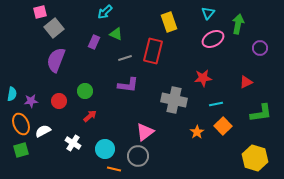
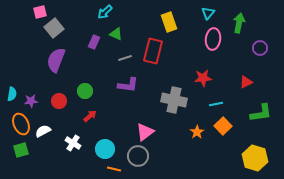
green arrow: moved 1 px right, 1 px up
pink ellipse: rotated 55 degrees counterclockwise
